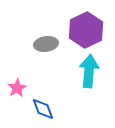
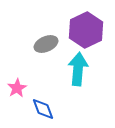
gray ellipse: rotated 15 degrees counterclockwise
cyan arrow: moved 11 px left, 2 px up
